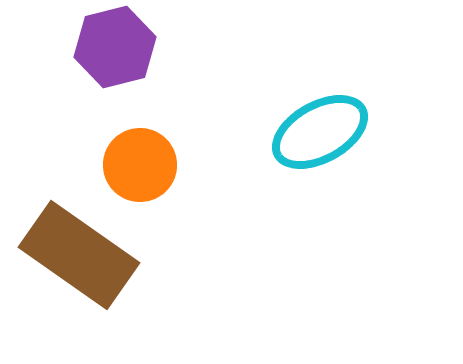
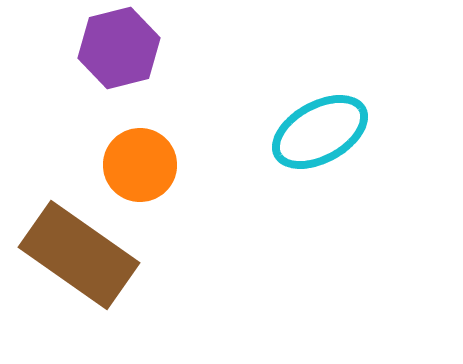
purple hexagon: moved 4 px right, 1 px down
